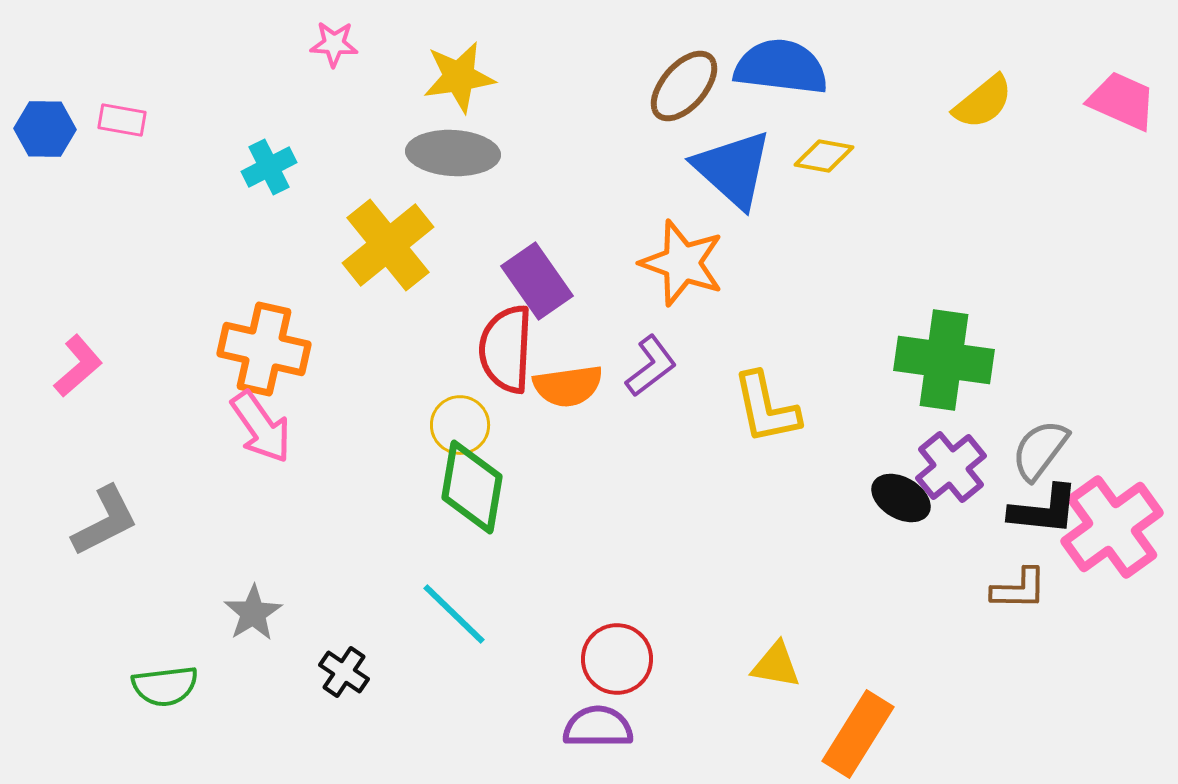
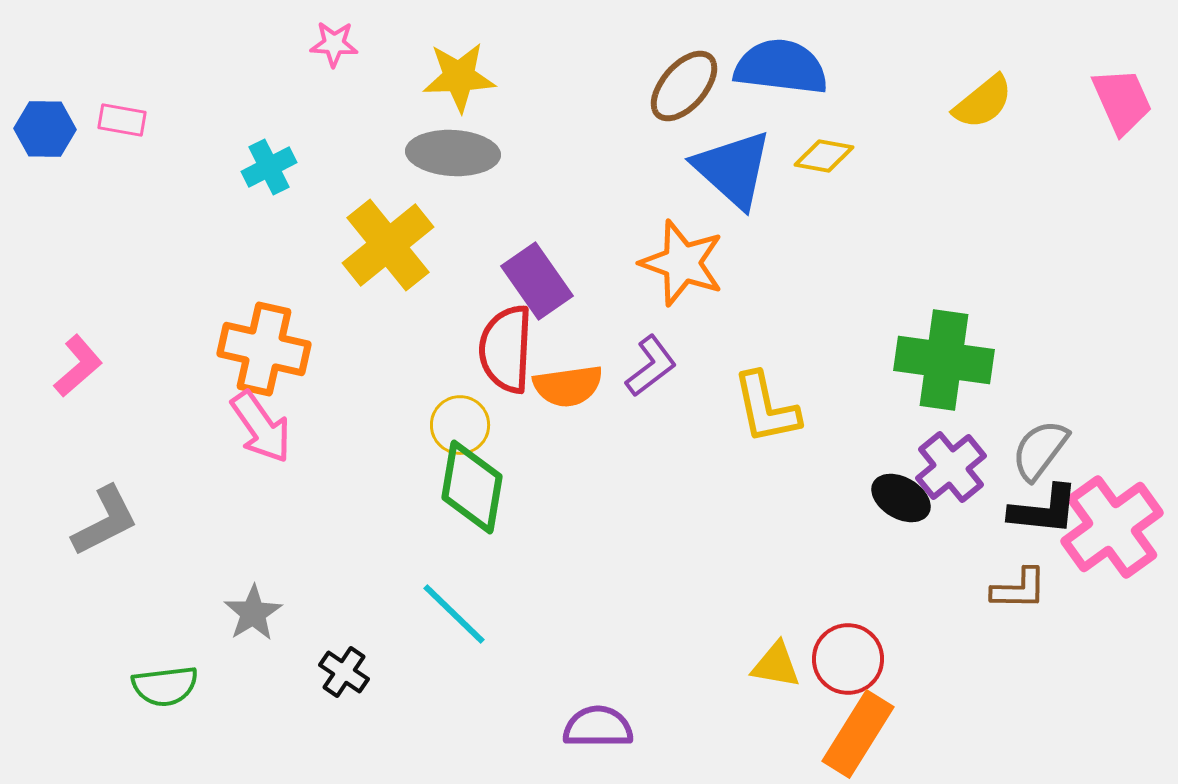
yellow star: rotated 6 degrees clockwise
pink trapezoid: rotated 42 degrees clockwise
red circle: moved 231 px right
